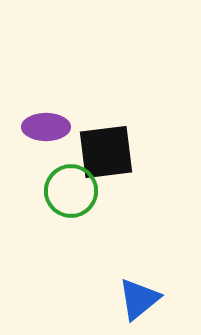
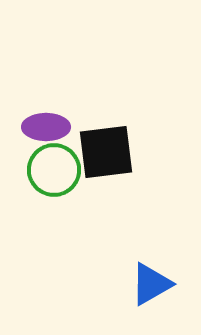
green circle: moved 17 px left, 21 px up
blue triangle: moved 12 px right, 15 px up; rotated 9 degrees clockwise
